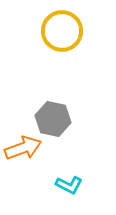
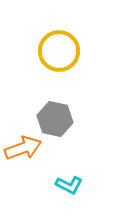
yellow circle: moved 3 px left, 20 px down
gray hexagon: moved 2 px right
